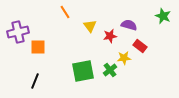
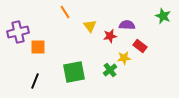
purple semicircle: moved 2 px left; rotated 14 degrees counterclockwise
green square: moved 9 px left, 1 px down
